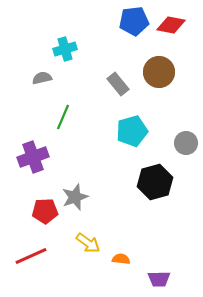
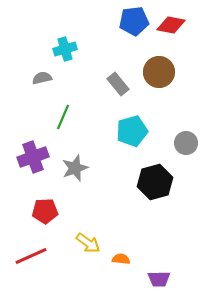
gray star: moved 29 px up
